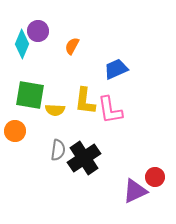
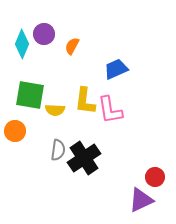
purple circle: moved 6 px right, 3 px down
purple triangle: moved 6 px right, 9 px down
